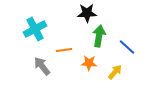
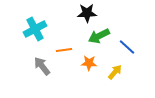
green arrow: rotated 125 degrees counterclockwise
